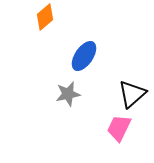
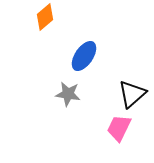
gray star: rotated 20 degrees clockwise
